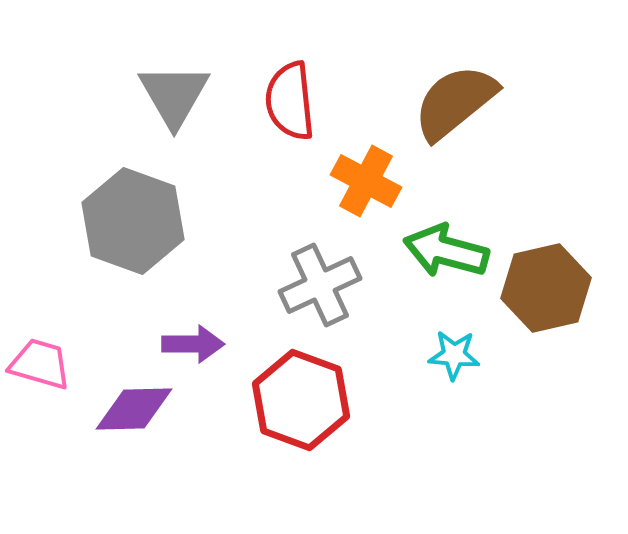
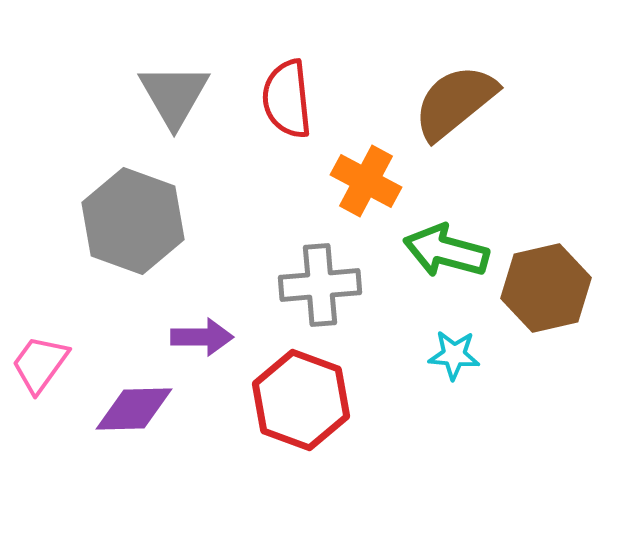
red semicircle: moved 3 px left, 2 px up
gray cross: rotated 20 degrees clockwise
purple arrow: moved 9 px right, 7 px up
pink trapezoid: rotated 70 degrees counterclockwise
